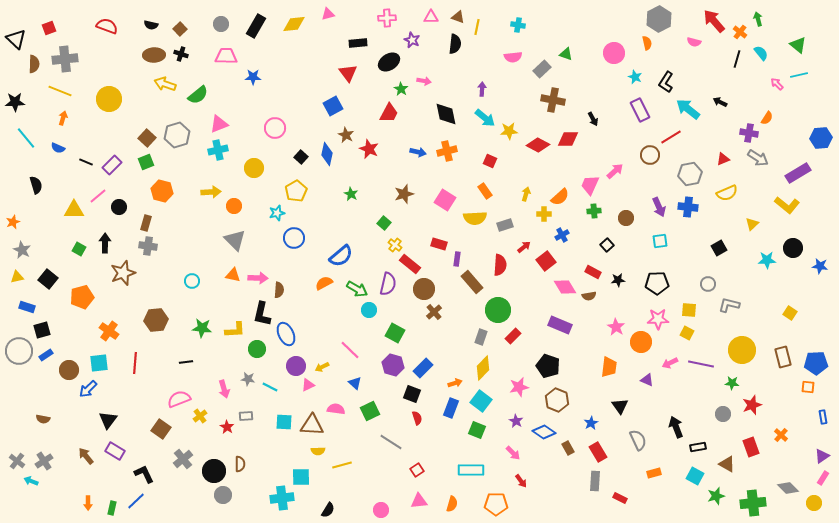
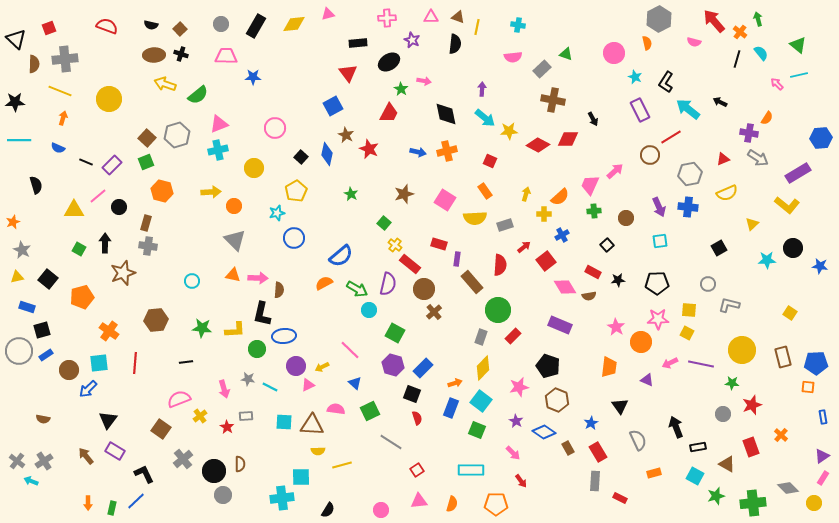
cyan line at (26, 138): moved 7 px left, 2 px down; rotated 50 degrees counterclockwise
blue ellipse at (286, 334): moved 2 px left, 2 px down; rotated 70 degrees counterclockwise
